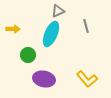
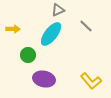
gray triangle: moved 1 px up
gray line: rotated 32 degrees counterclockwise
cyan ellipse: rotated 15 degrees clockwise
yellow L-shape: moved 4 px right, 2 px down
